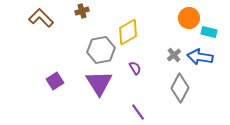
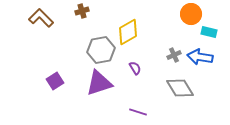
orange circle: moved 2 px right, 4 px up
gray cross: rotated 16 degrees clockwise
purple triangle: rotated 44 degrees clockwise
gray diamond: rotated 60 degrees counterclockwise
purple line: rotated 36 degrees counterclockwise
